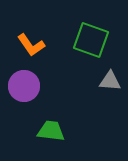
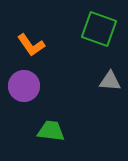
green square: moved 8 px right, 11 px up
